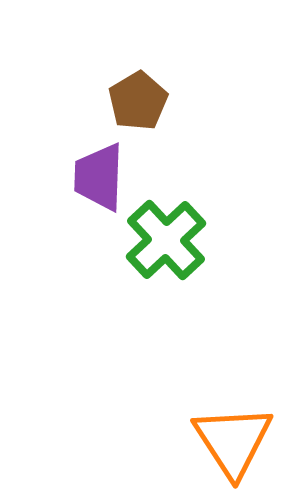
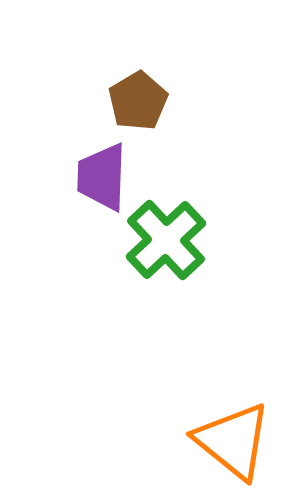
purple trapezoid: moved 3 px right
orange triangle: rotated 18 degrees counterclockwise
